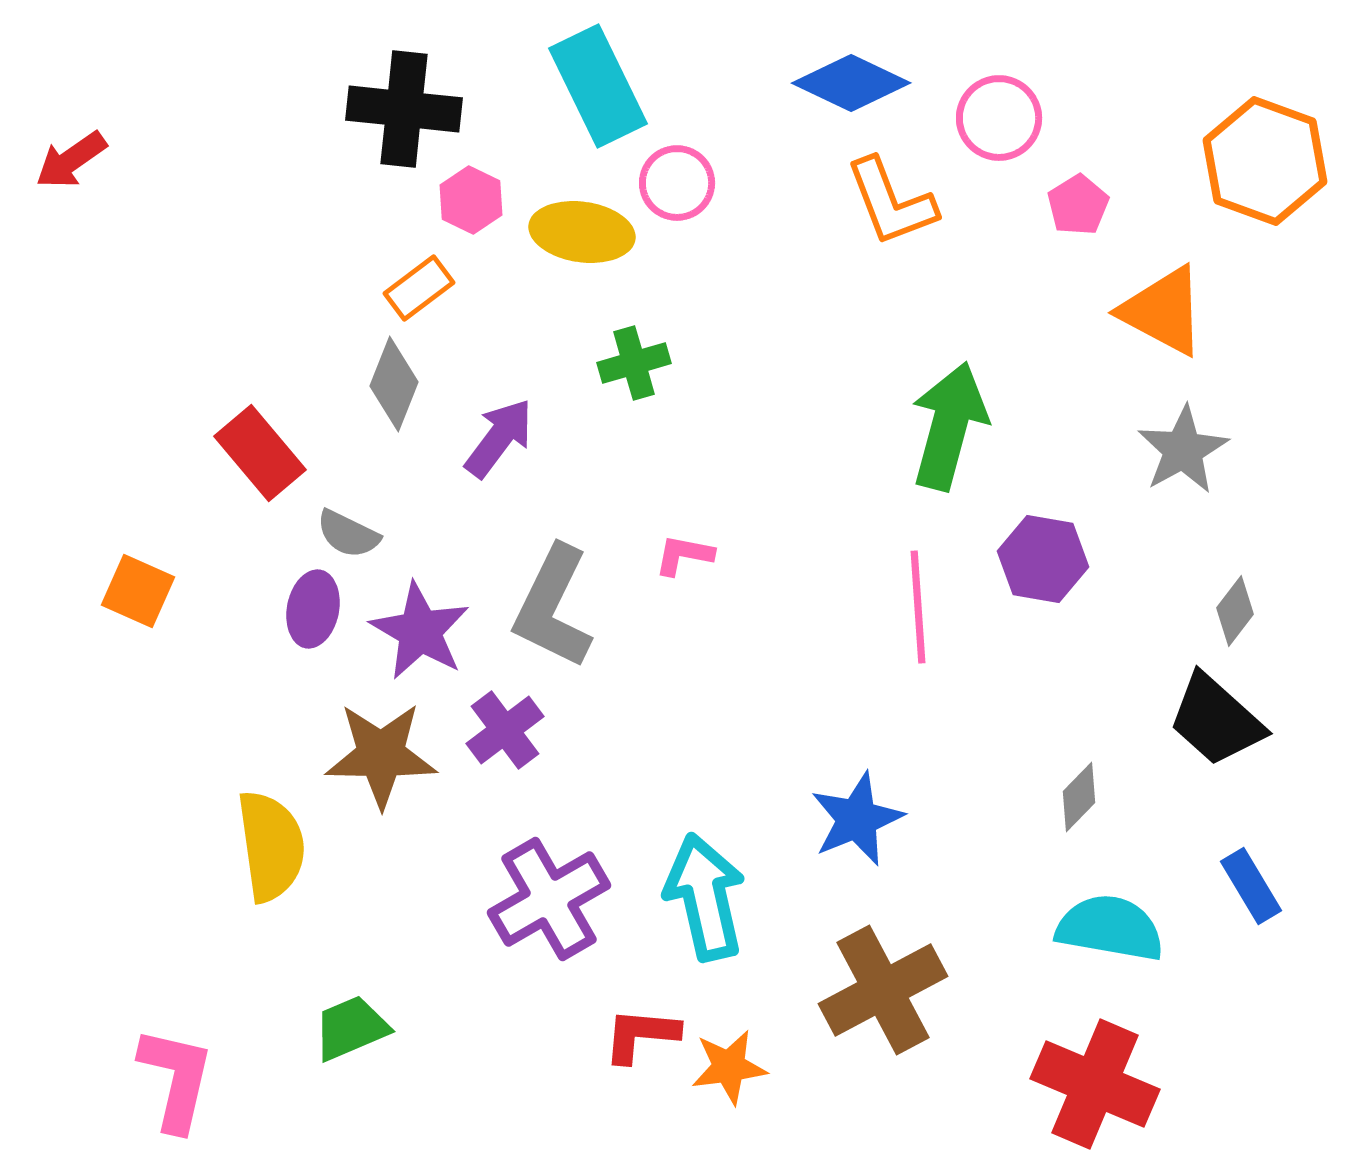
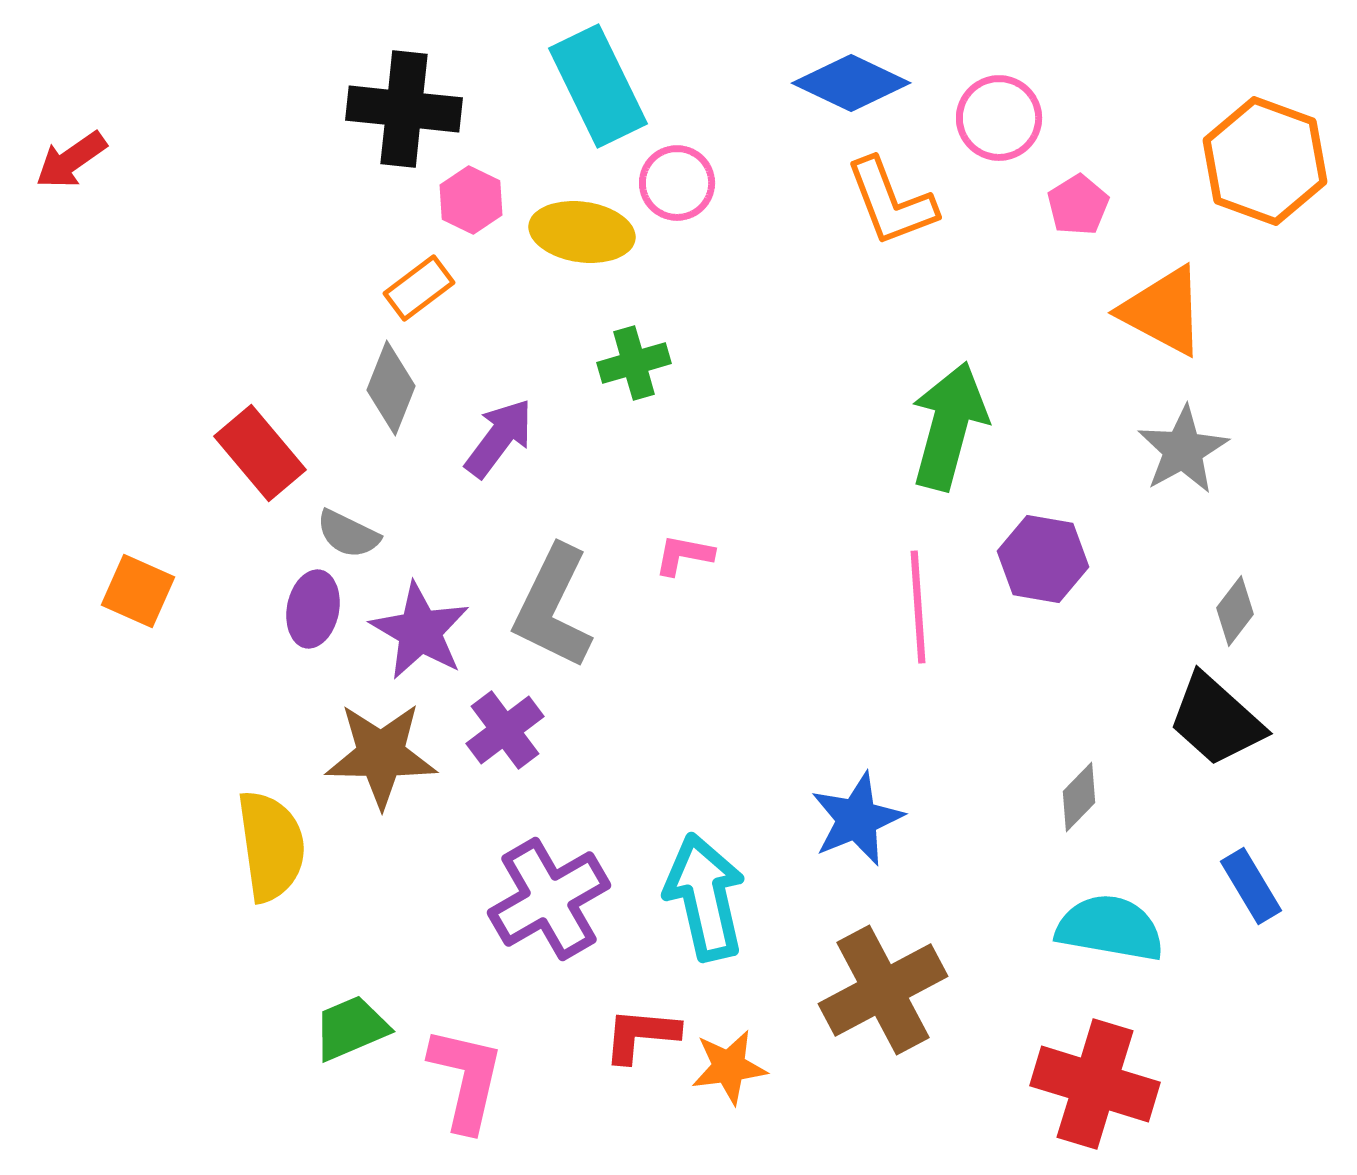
gray diamond at (394, 384): moved 3 px left, 4 px down
pink L-shape at (176, 1079): moved 290 px right
red cross at (1095, 1084): rotated 6 degrees counterclockwise
